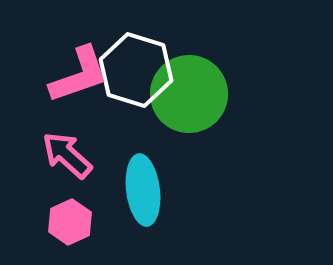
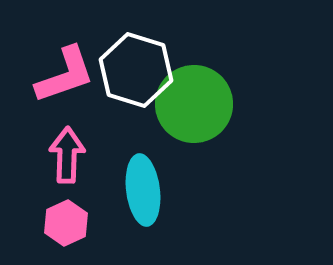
pink L-shape: moved 14 px left
green circle: moved 5 px right, 10 px down
pink arrow: rotated 50 degrees clockwise
pink hexagon: moved 4 px left, 1 px down
